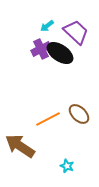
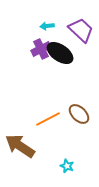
cyan arrow: rotated 32 degrees clockwise
purple trapezoid: moved 5 px right, 2 px up
